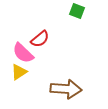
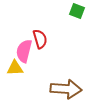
red semicircle: rotated 66 degrees counterclockwise
pink semicircle: moved 1 px right, 2 px up; rotated 60 degrees clockwise
yellow triangle: moved 4 px left, 4 px up; rotated 30 degrees clockwise
